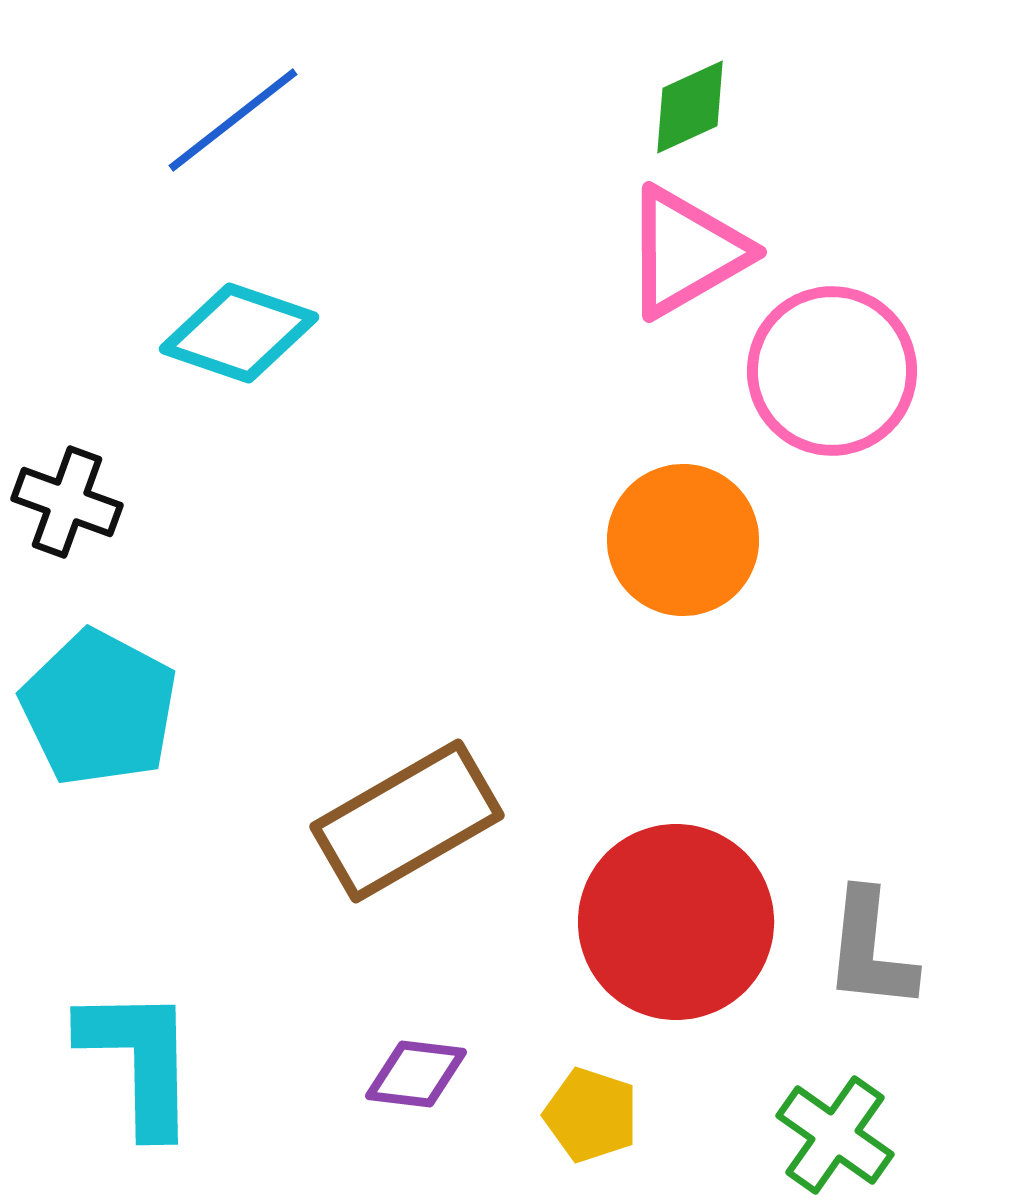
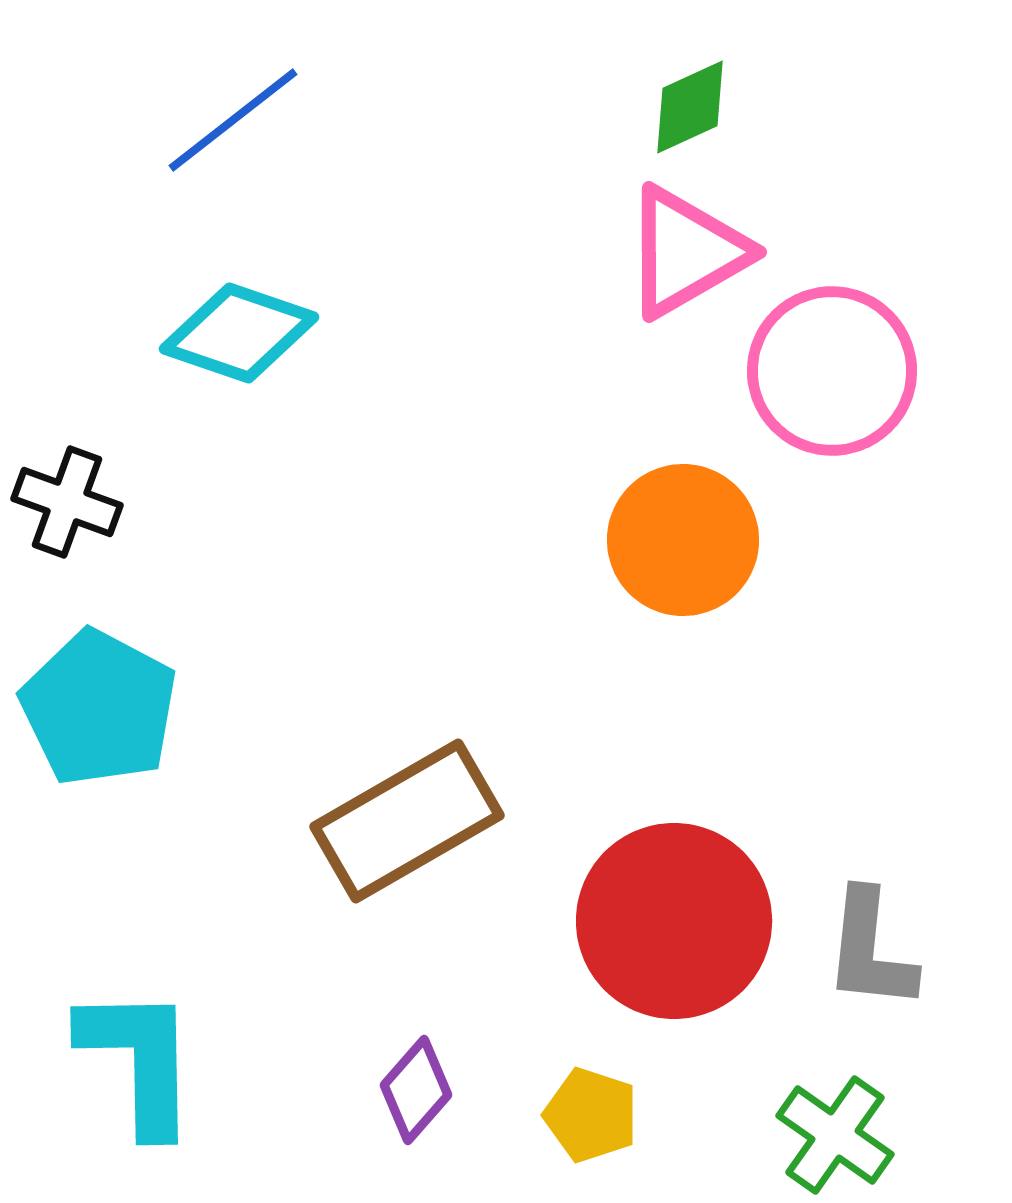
red circle: moved 2 px left, 1 px up
purple diamond: moved 16 px down; rotated 56 degrees counterclockwise
